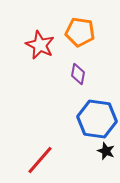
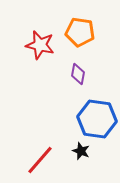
red star: rotated 12 degrees counterclockwise
black star: moved 25 px left
